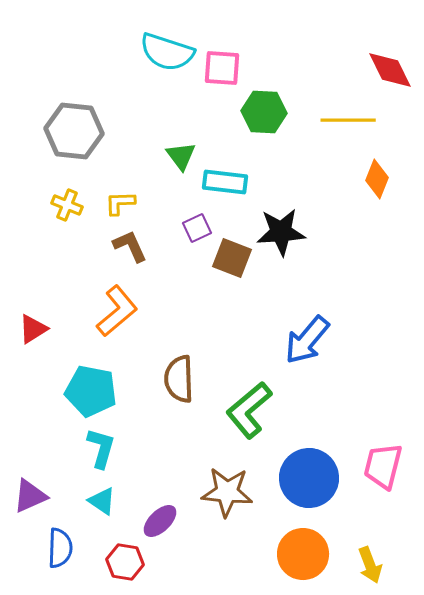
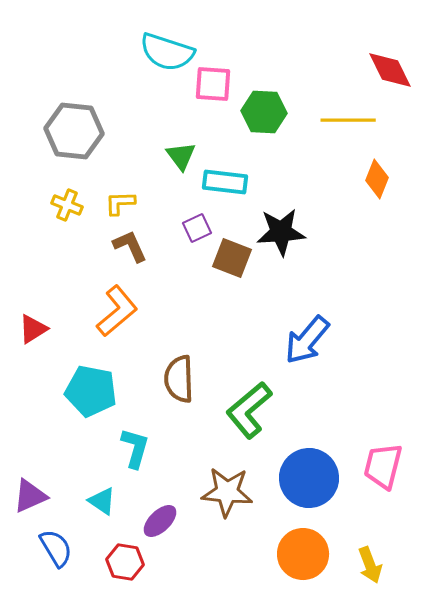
pink square: moved 9 px left, 16 px down
cyan L-shape: moved 34 px right
blue semicircle: moved 4 px left; rotated 33 degrees counterclockwise
